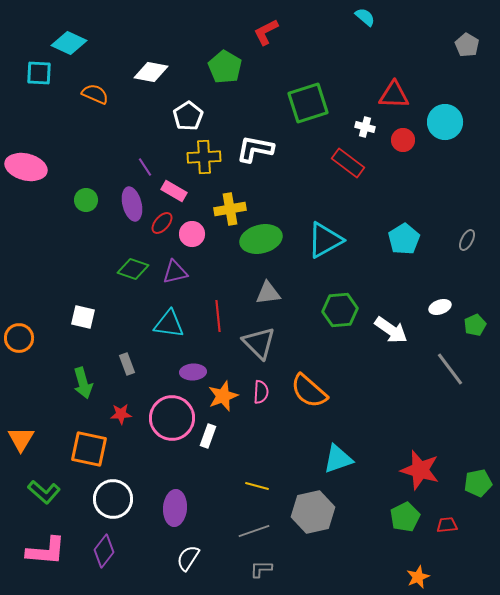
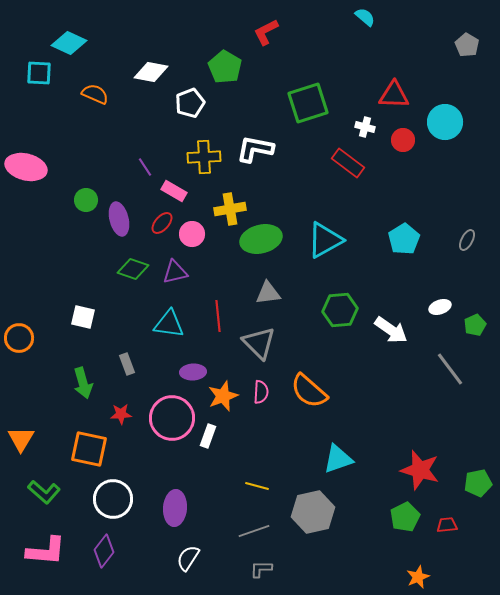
white pentagon at (188, 116): moved 2 px right, 13 px up; rotated 12 degrees clockwise
purple ellipse at (132, 204): moved 13 px left, 15 px down
